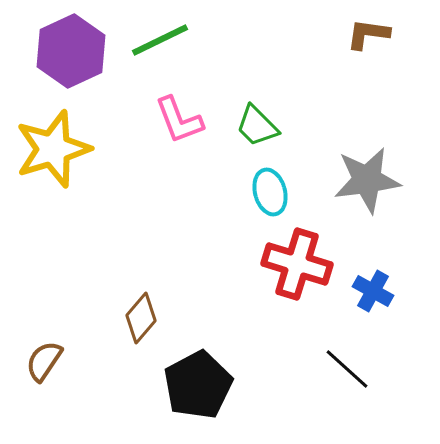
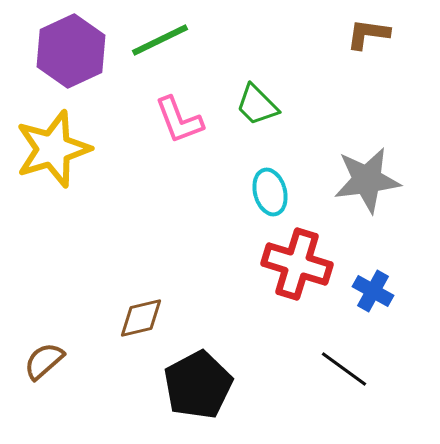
green trapezoid: moved 21 px up
brown diamond: rotated 36 degrees clockwise
brown semicircle: rotated 15 degrees clockwise
black line: moved 3 px left; rotated 6 degrees counterclockwise
